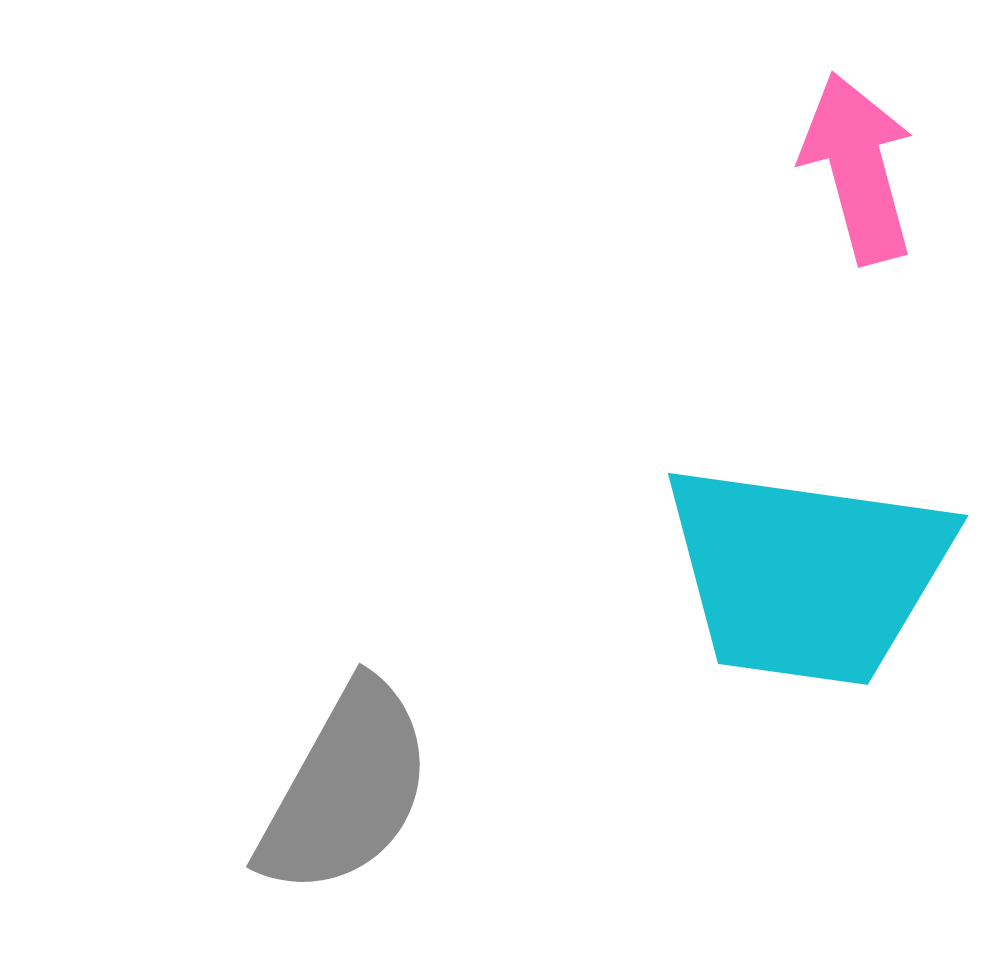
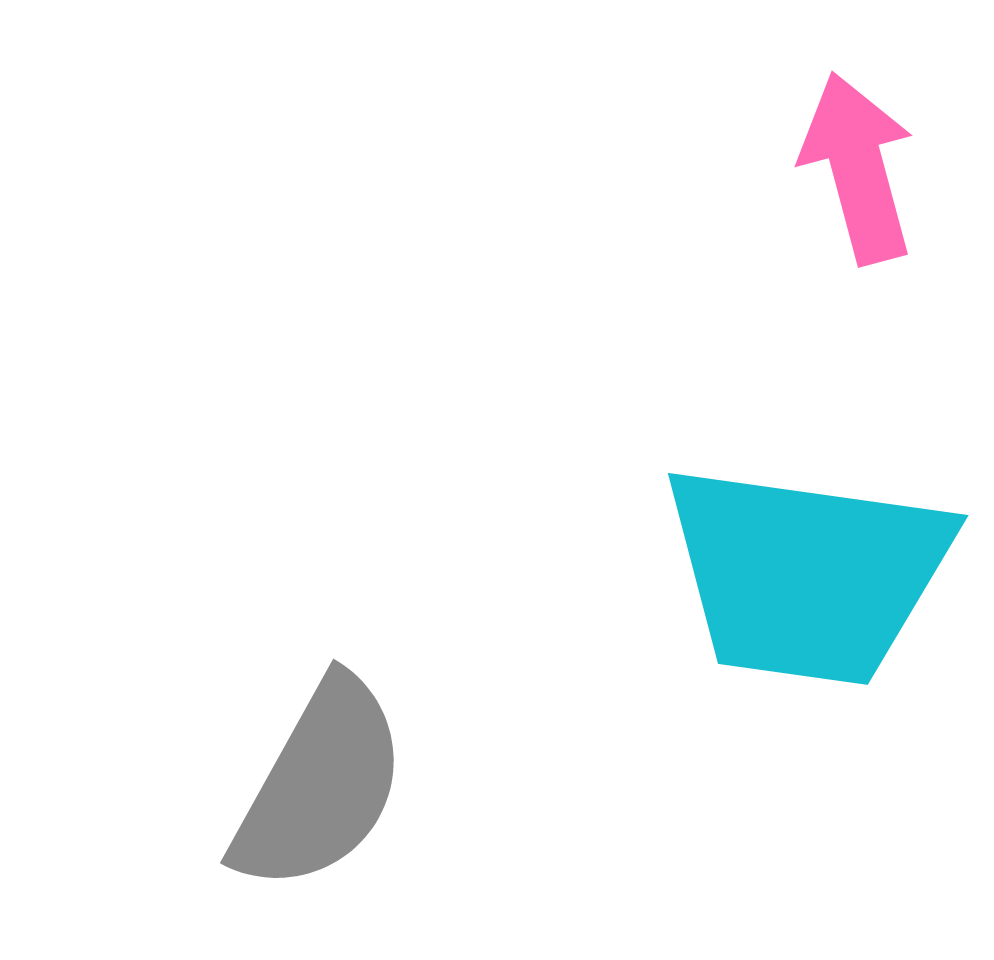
gray semicircle: moved 26 px left, 4 px up
